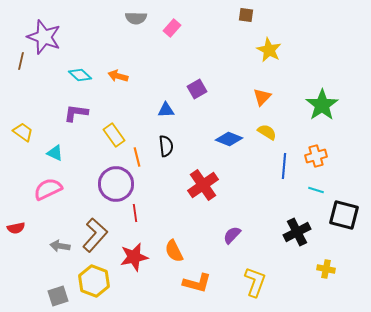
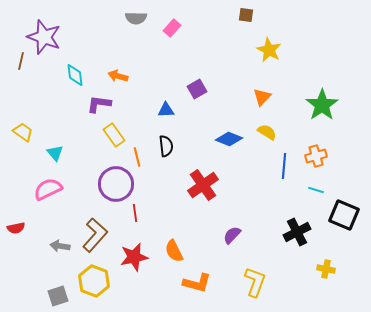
cyan diamond: moved 5 px left; rotated 40 degrees clockwise
purple L-shape: moved 23 px right, 9 px up
cyan triangle: rotated 24 degrees clockwise
black square: rotated 8 degrees clockwise
